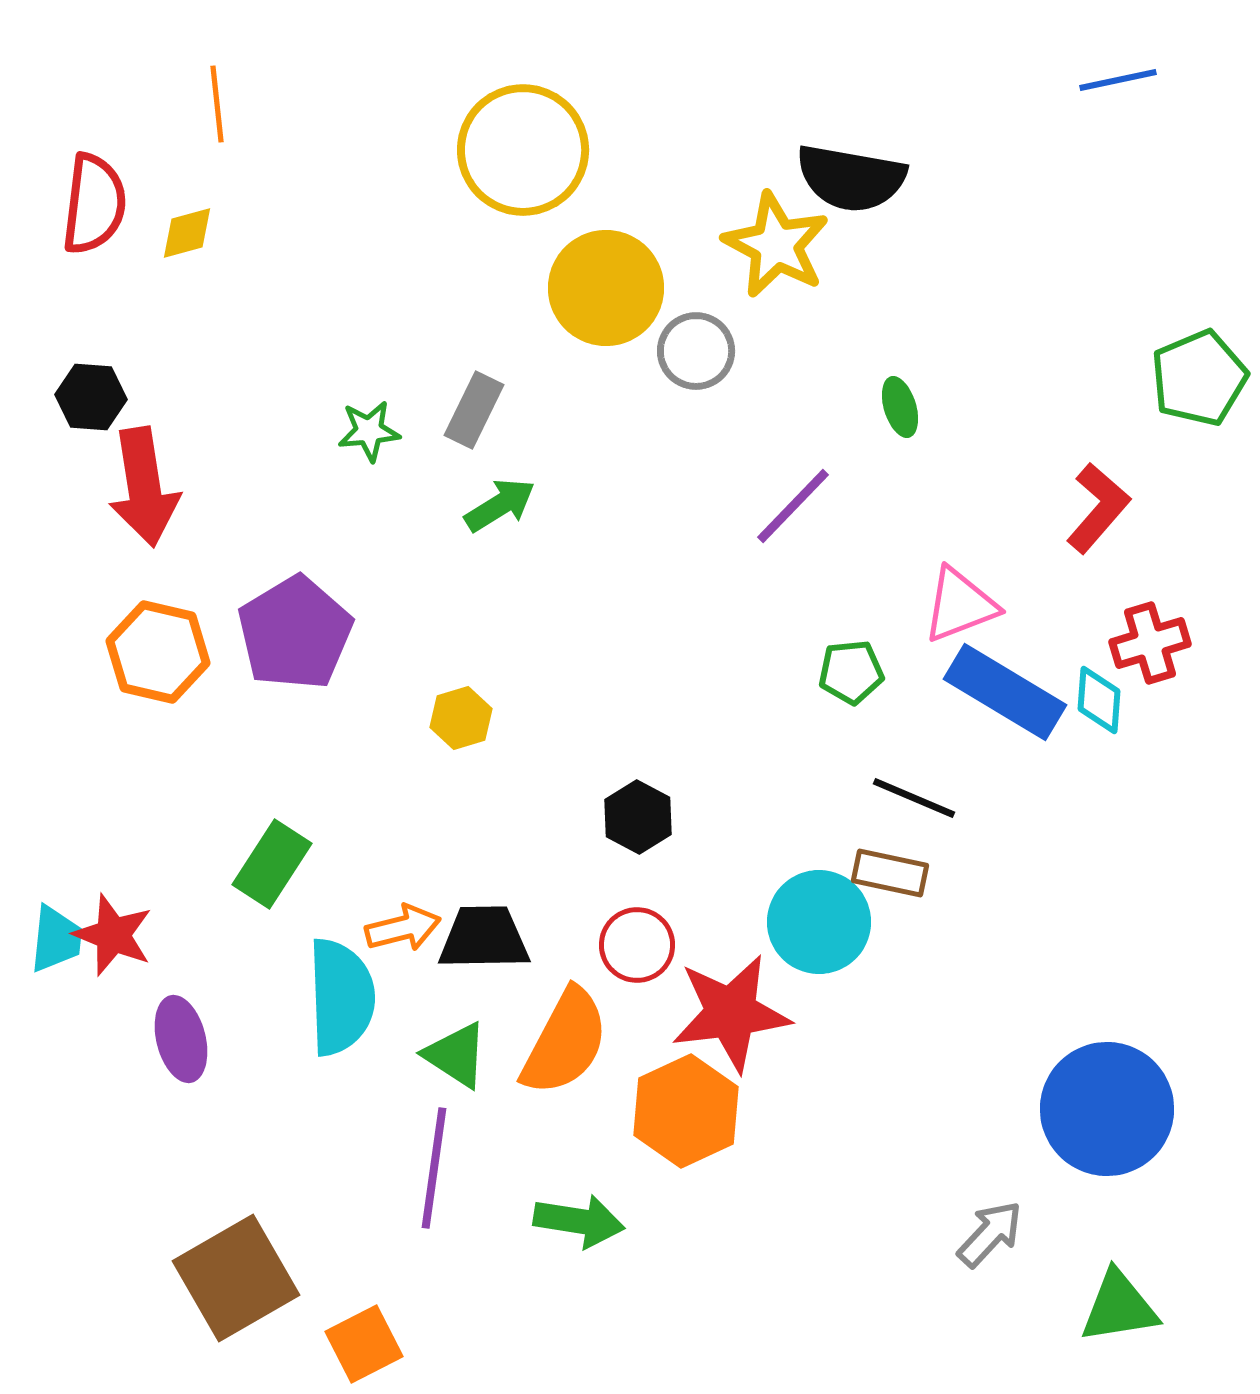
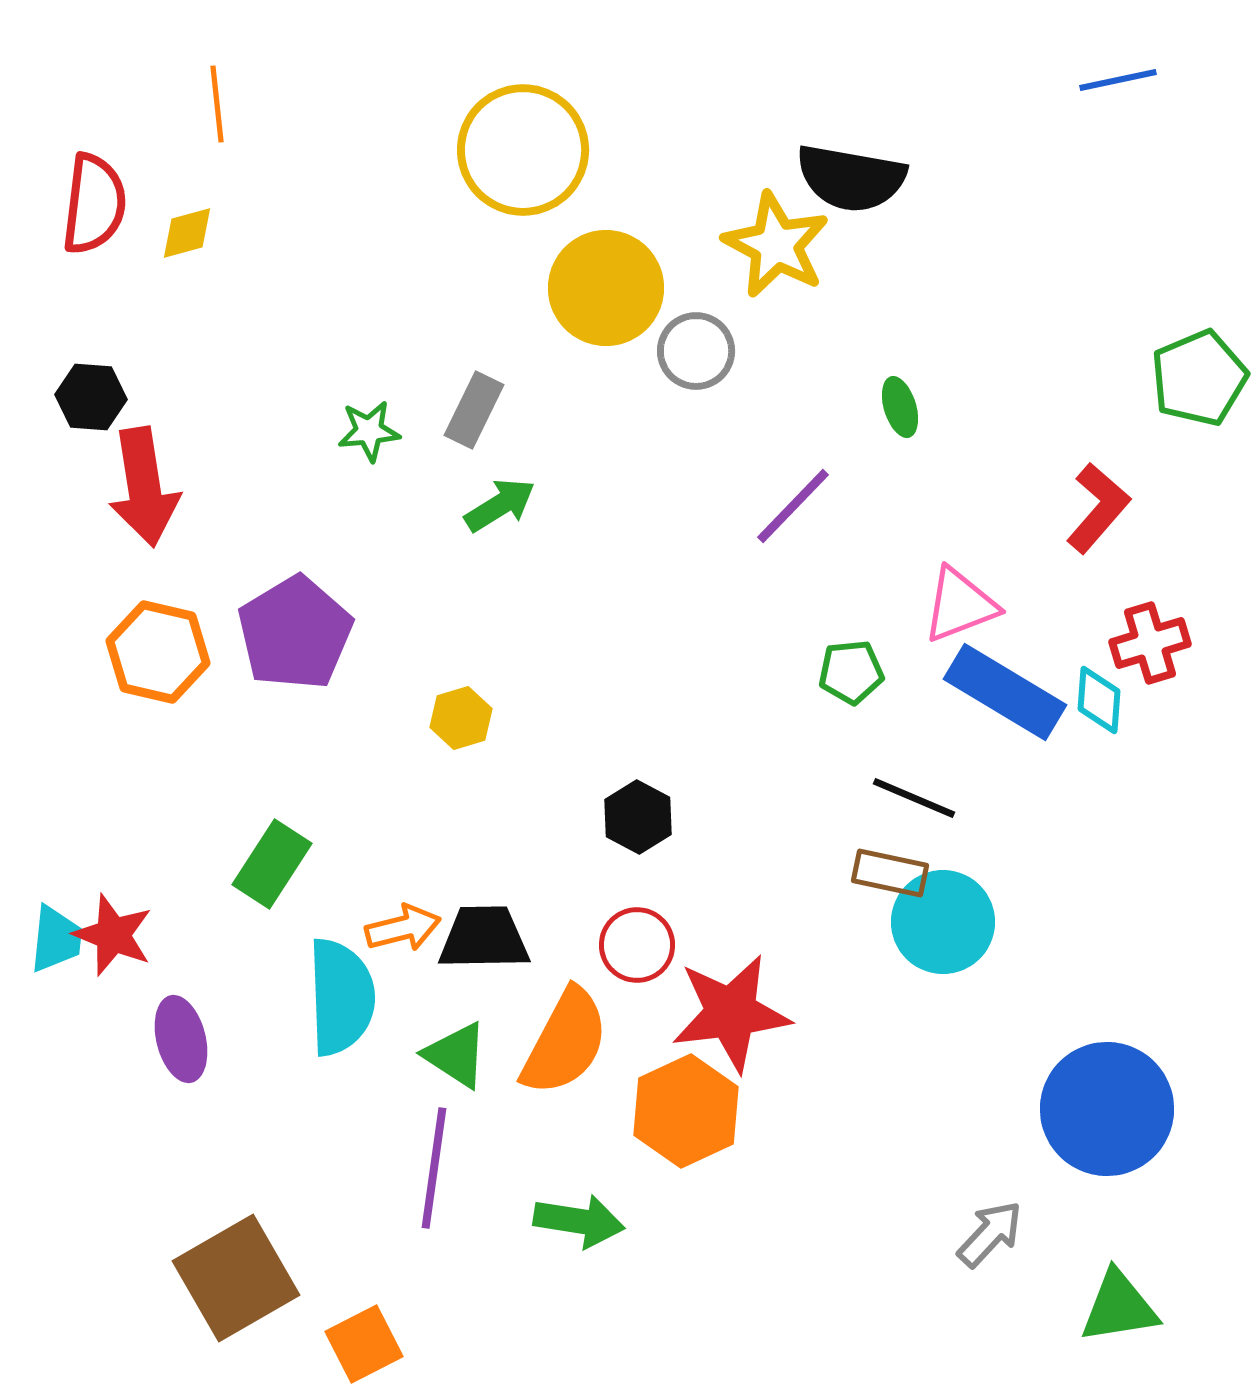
cyan circle at (819, 922): moved 124 px right
